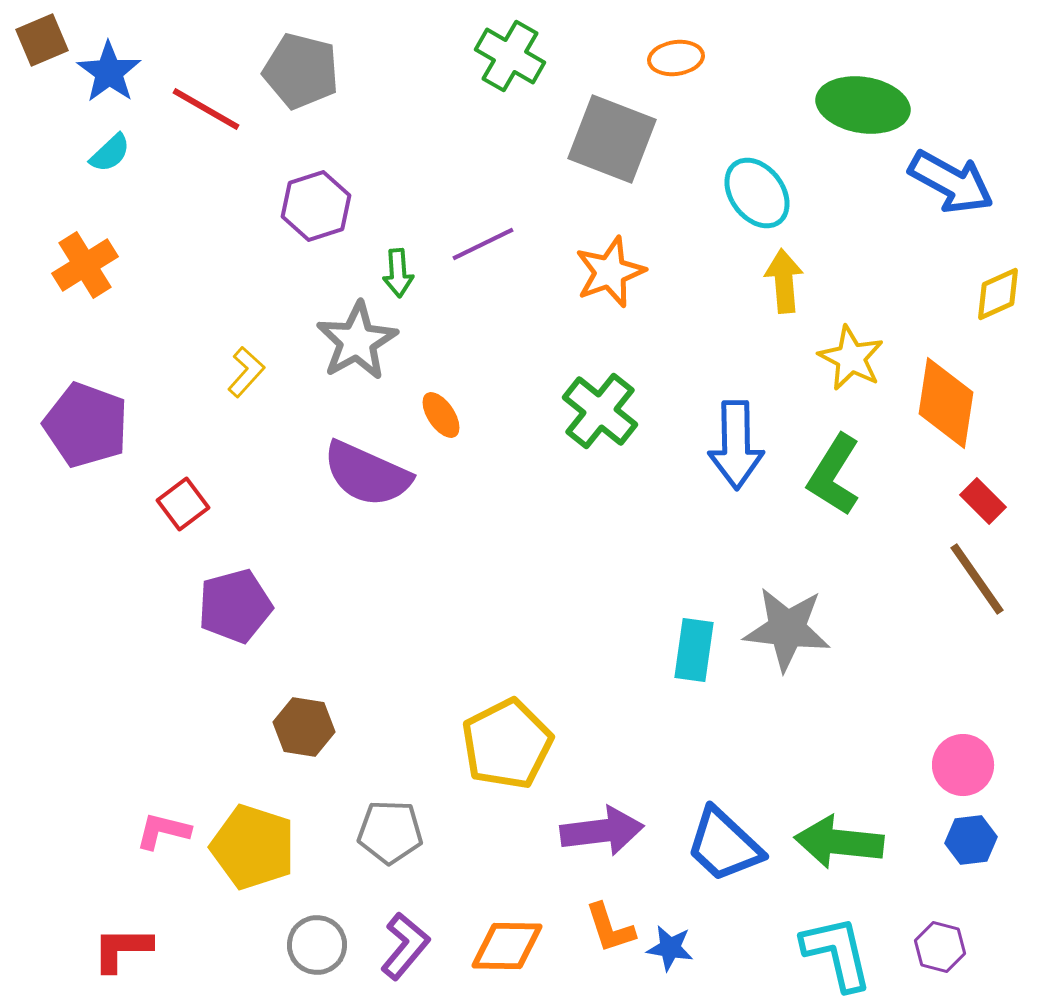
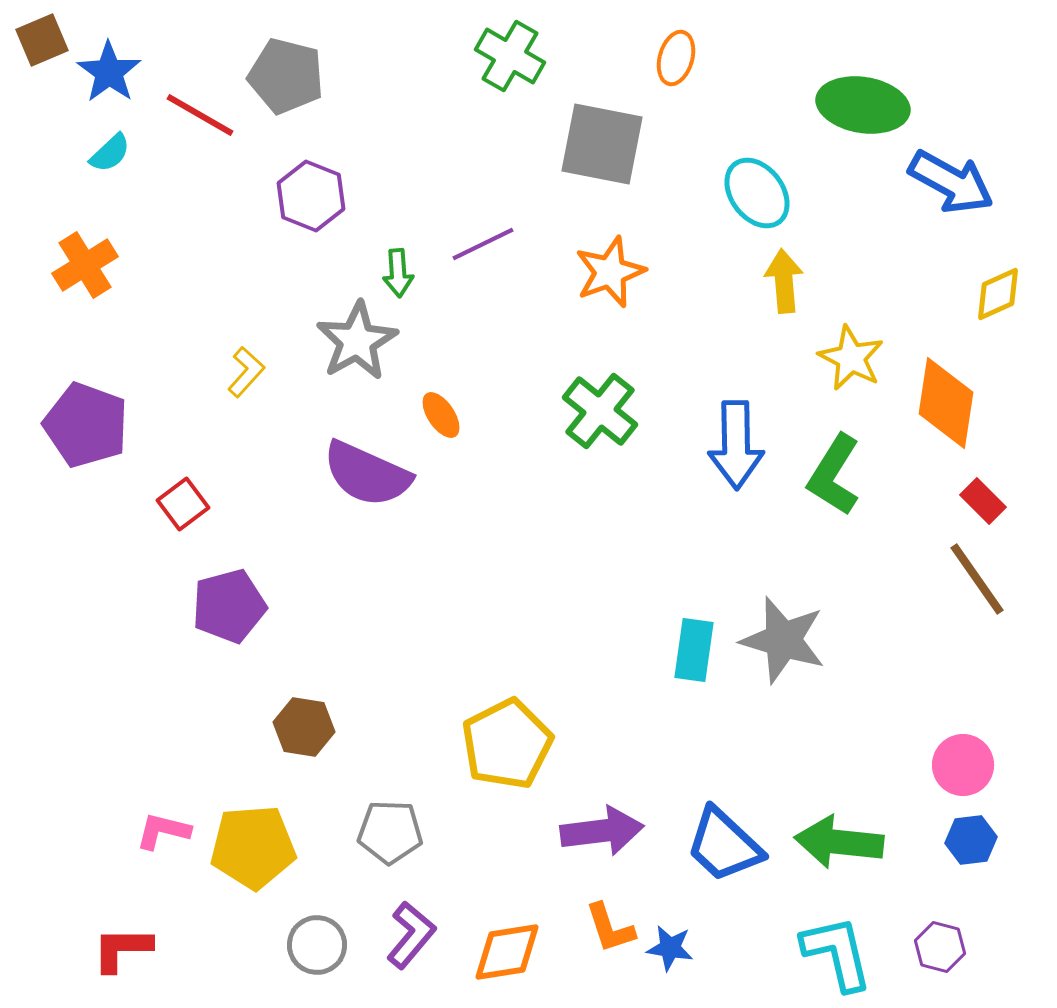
orange ellipse at (676, 58): rotated 66 degrees counterclockwise
gray pentagon at (301, 71): moved 15 px left, 5 px down
red line at (206, 109): moved 6 px left, 6 px down
gray square at (612, 139): moved 10 px left, 5 px down; rotated 10 degrees counterclockwise
purple hexagon at (316, 206): moved 5 px left, 10 px up; rotated 20 degrees counterclockwise
purple pentagon at (235, 606): moved 6 px left
gray star at (787, 629): moved 4 px left, 11 px down; rotated 10 degrees clockwise
yellow pentagon at (253, 847): rotated 22 degrees counterclockwise
purple L-shape at (405, 946): moved 6 px right, 11 px up
orange diamond at (507, 946): moved 6 px down; rotated 10 degrees counterclockwise
